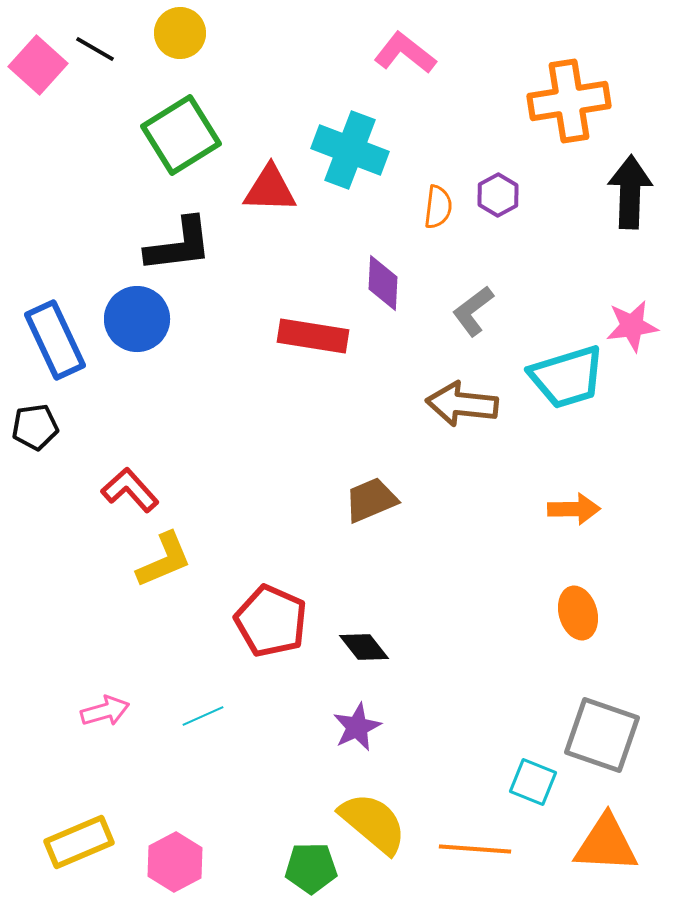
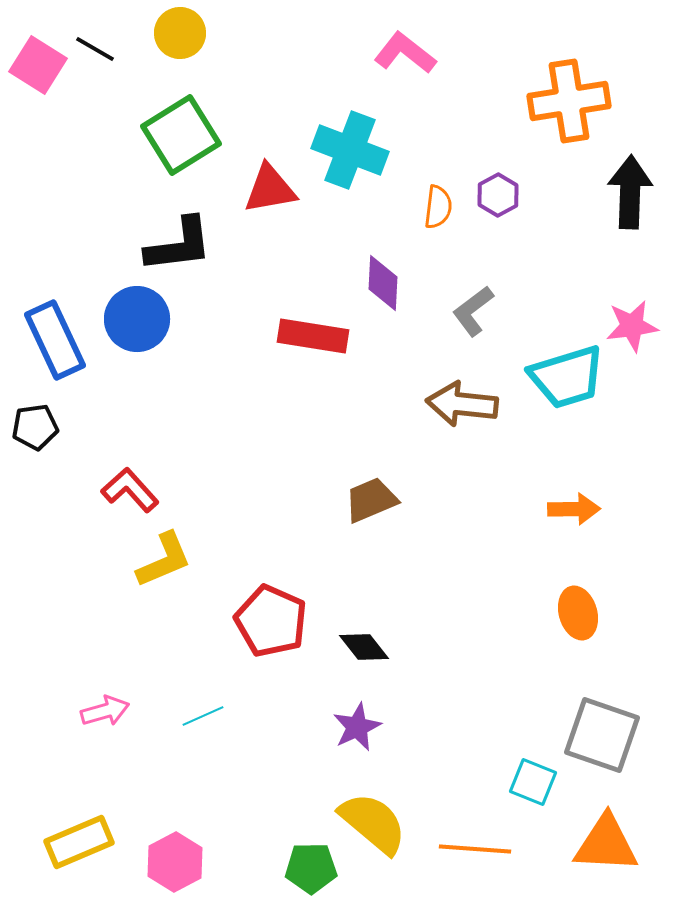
pink square: rotated 10 degrees counterclockwise
red triangle: rotated 12 degrees counterclockwise
